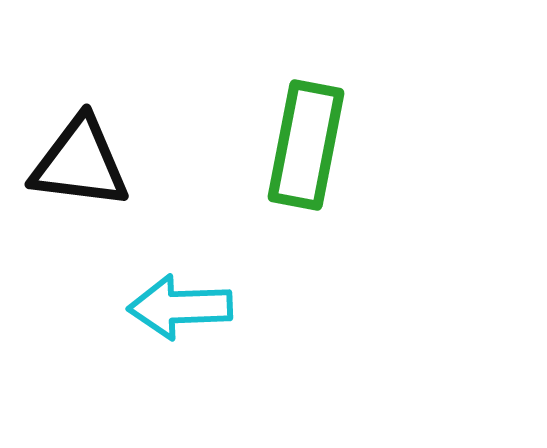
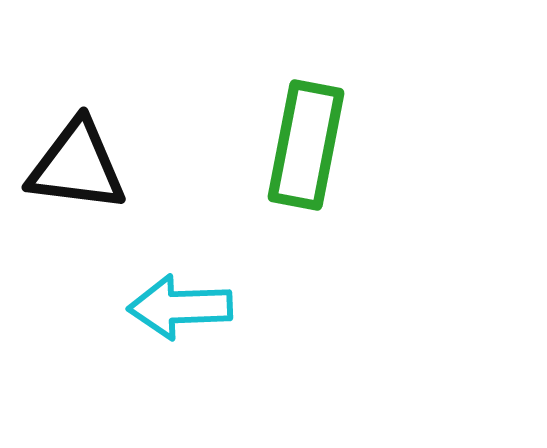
black triangle: moved 3 px left, 3 px down
